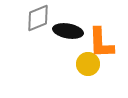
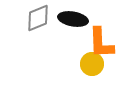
black ellipse: moved 5 px right, 12 px up
yellow circle: moved 4 px right
